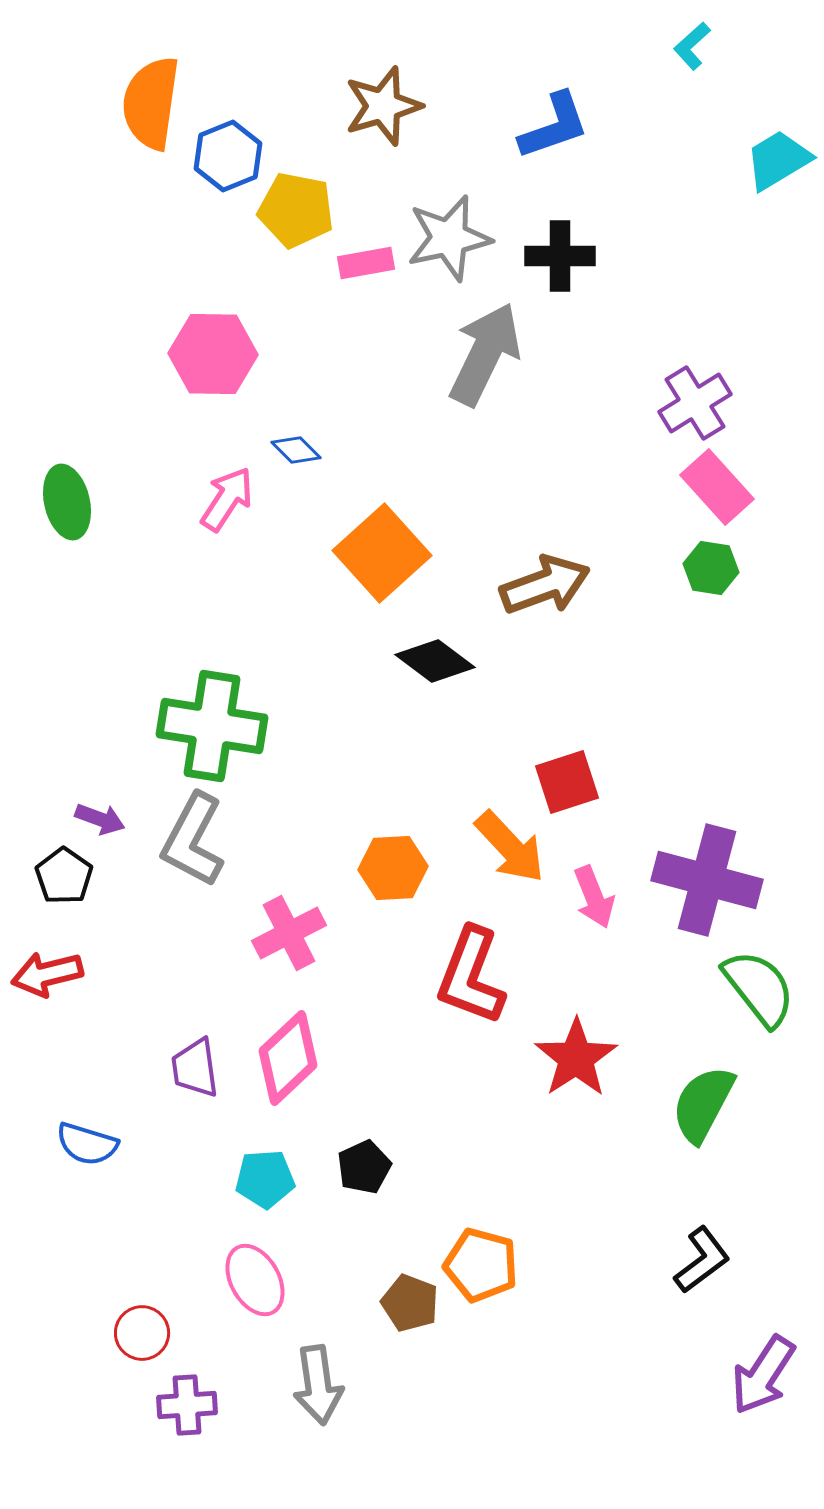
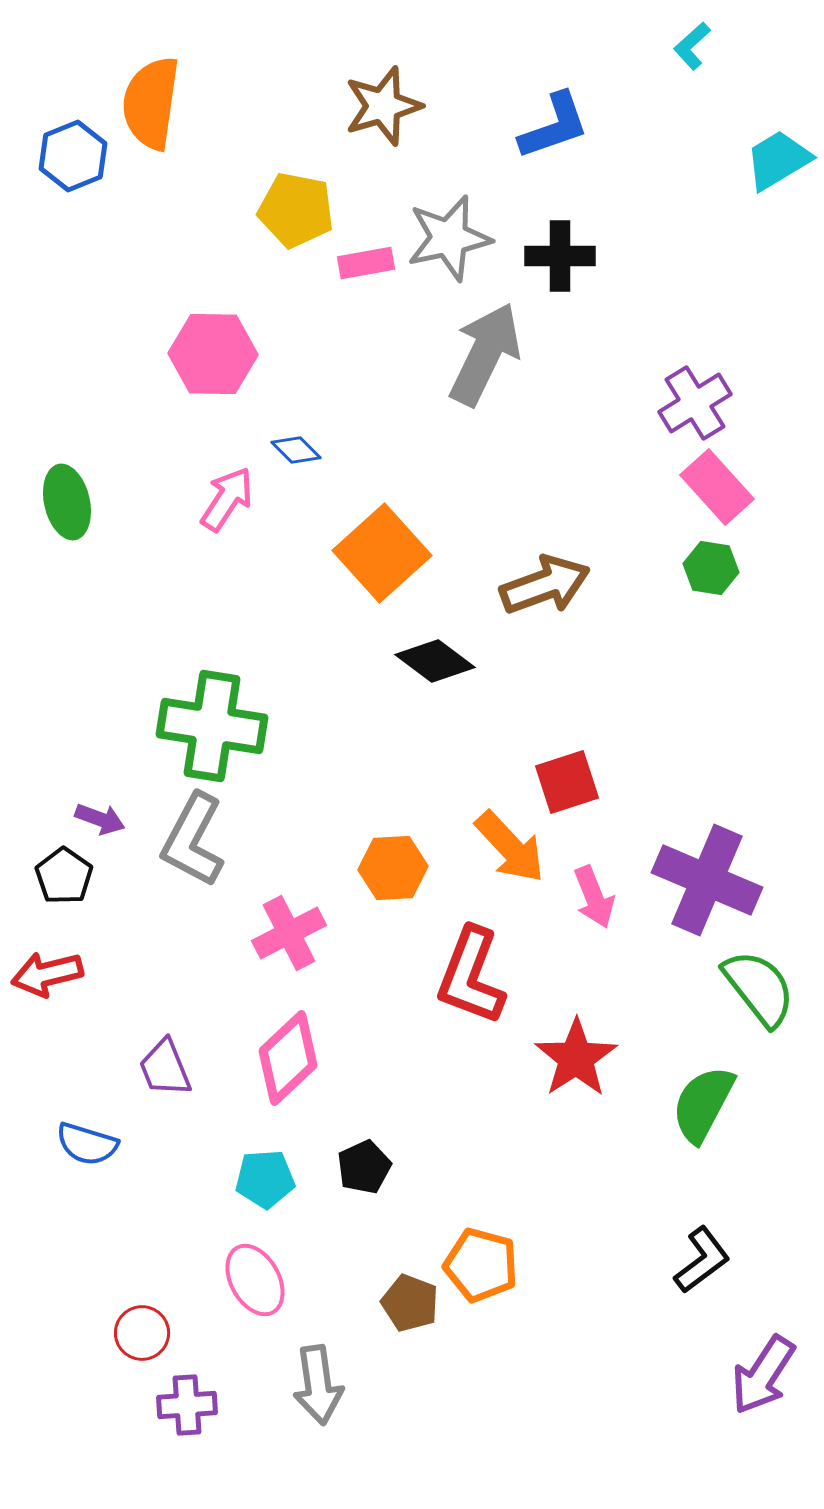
blue hexagon at (228, 156): moved 155 px left
purple cross at (707, 880): rotated 8 degrees clockwise
purple trapezoid at (195, 1068): moved 30 px left; rotated 14 degrees counterclockwise
